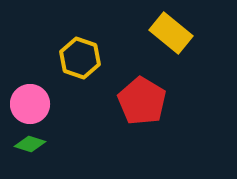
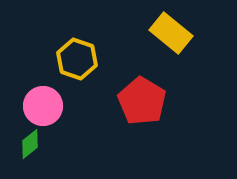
yellow hexagon: moved 3 px left, 1 px down
pink circle: moved 13 px right, 2 px down
green diamond: rotated 56 degrees counterclockwise
